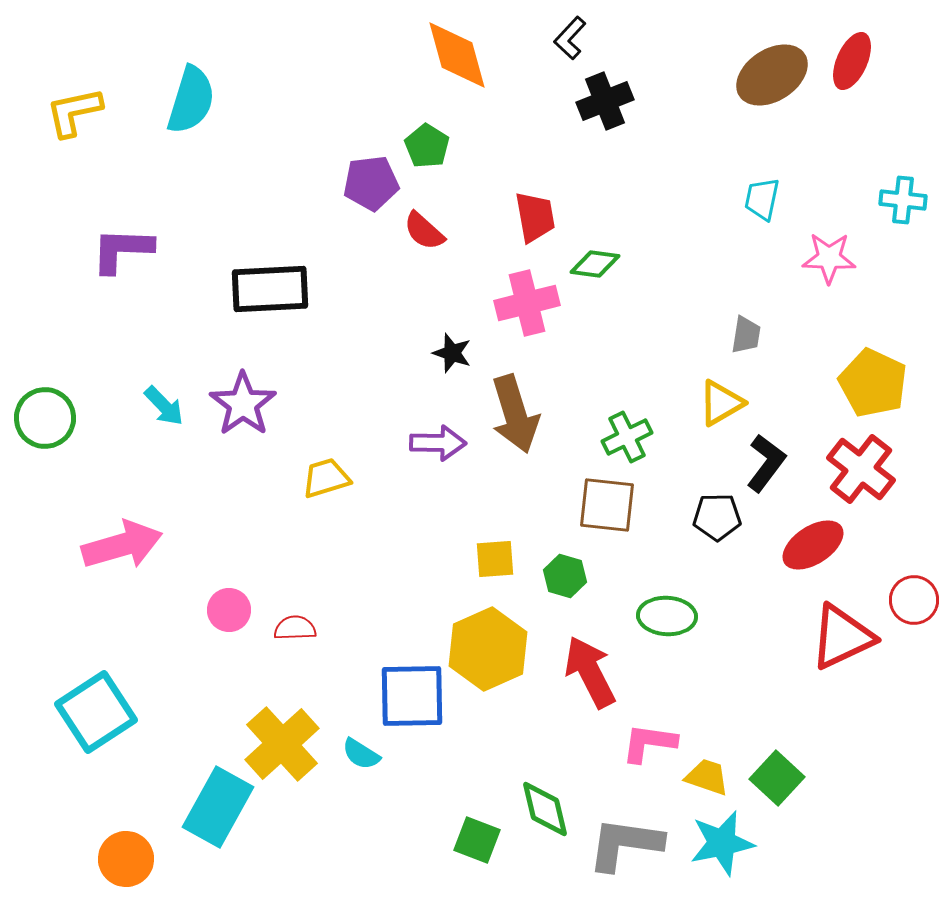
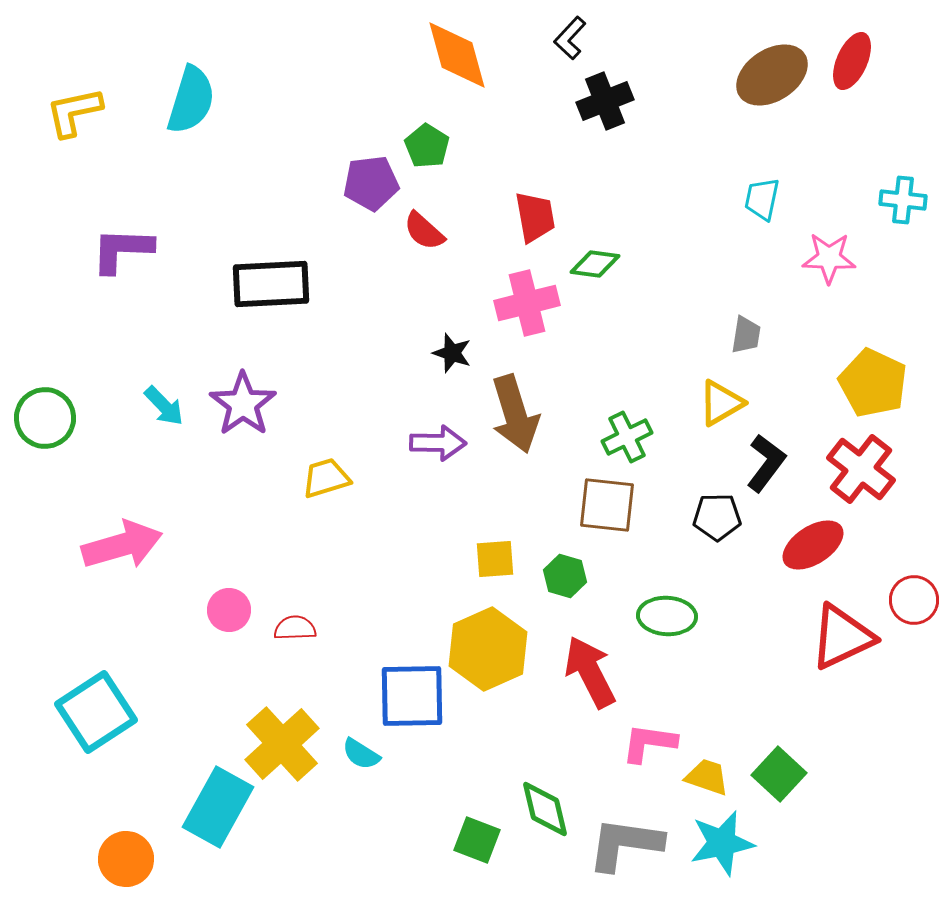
black rectangle at (270, 289): moved 1 px right, 5 px up
green square at (777, 778): moved 2 px right, 4 px up
